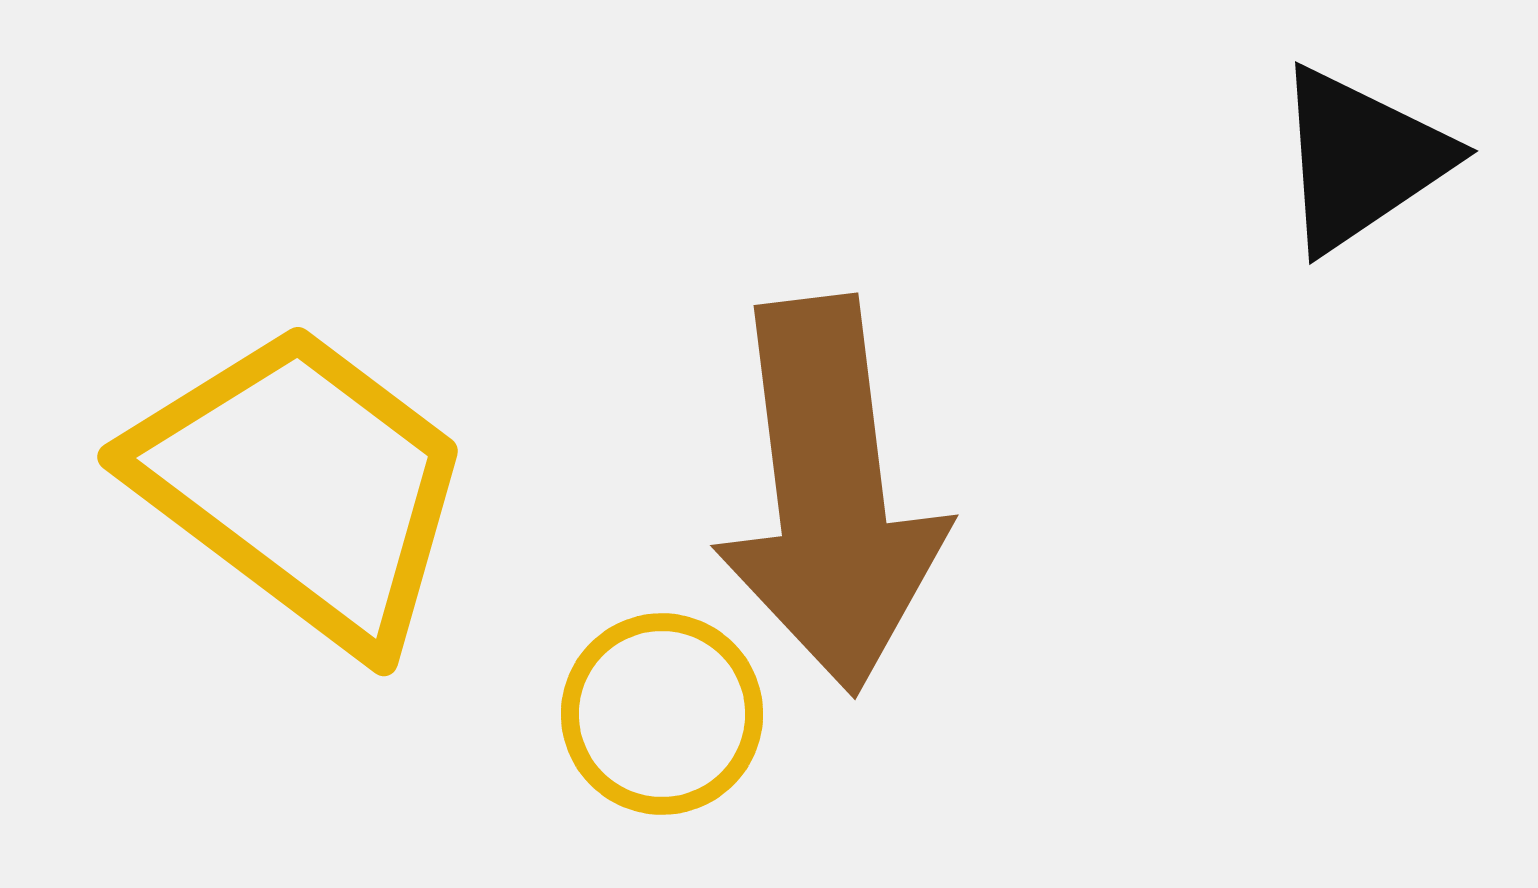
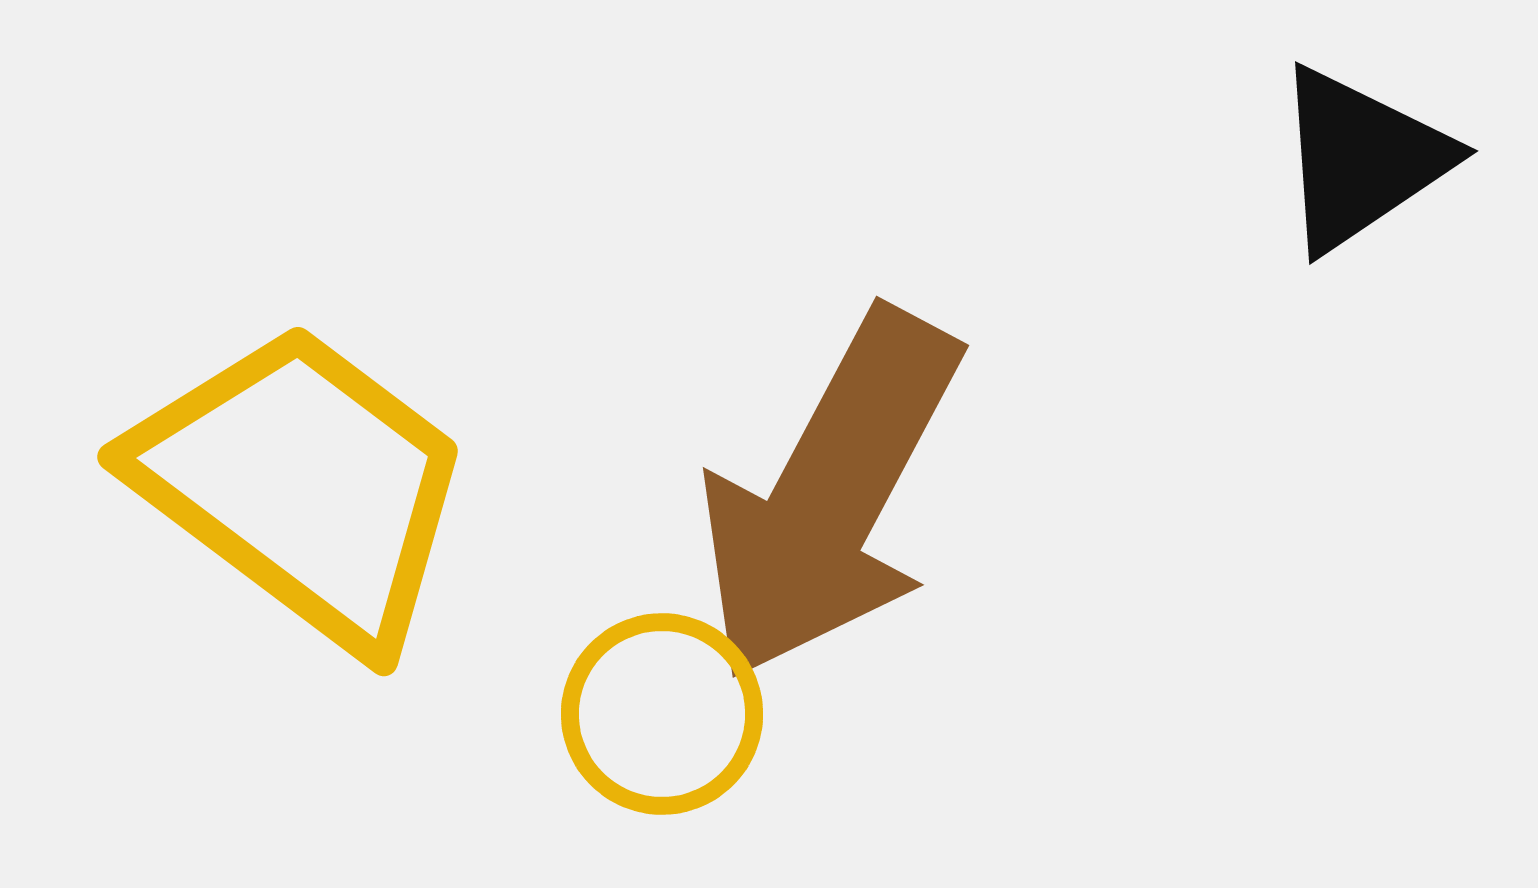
brown arrow: rotated 35 degrees clockwise
